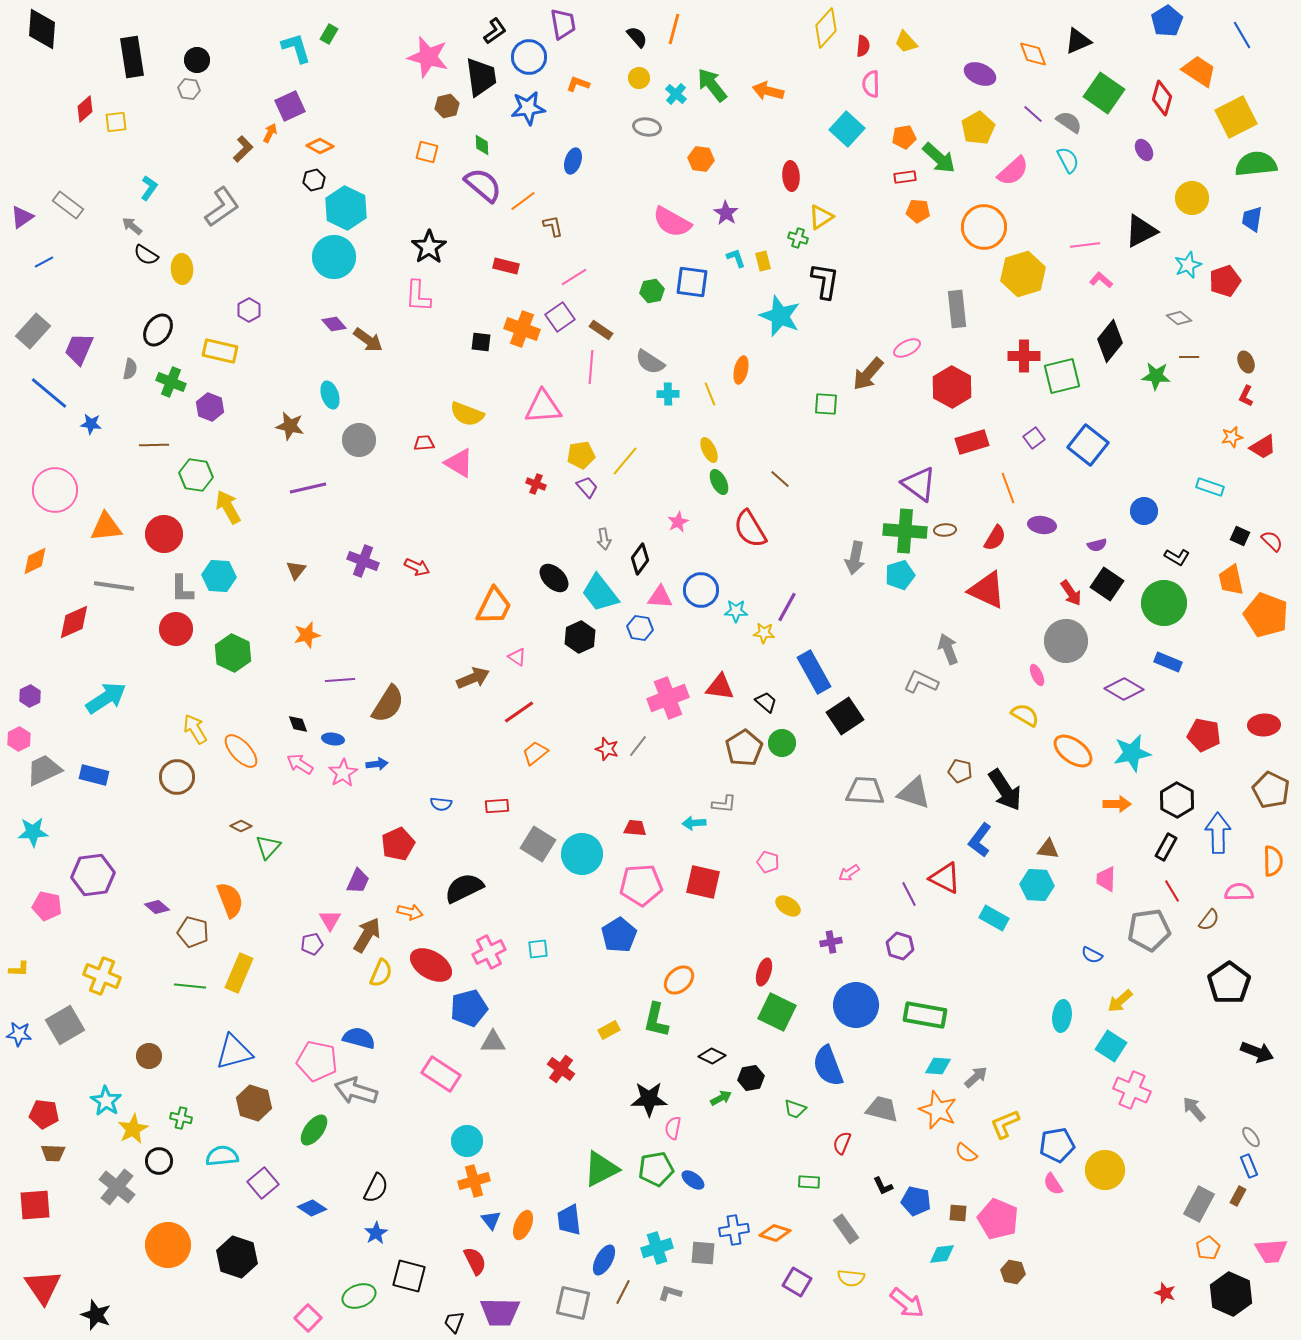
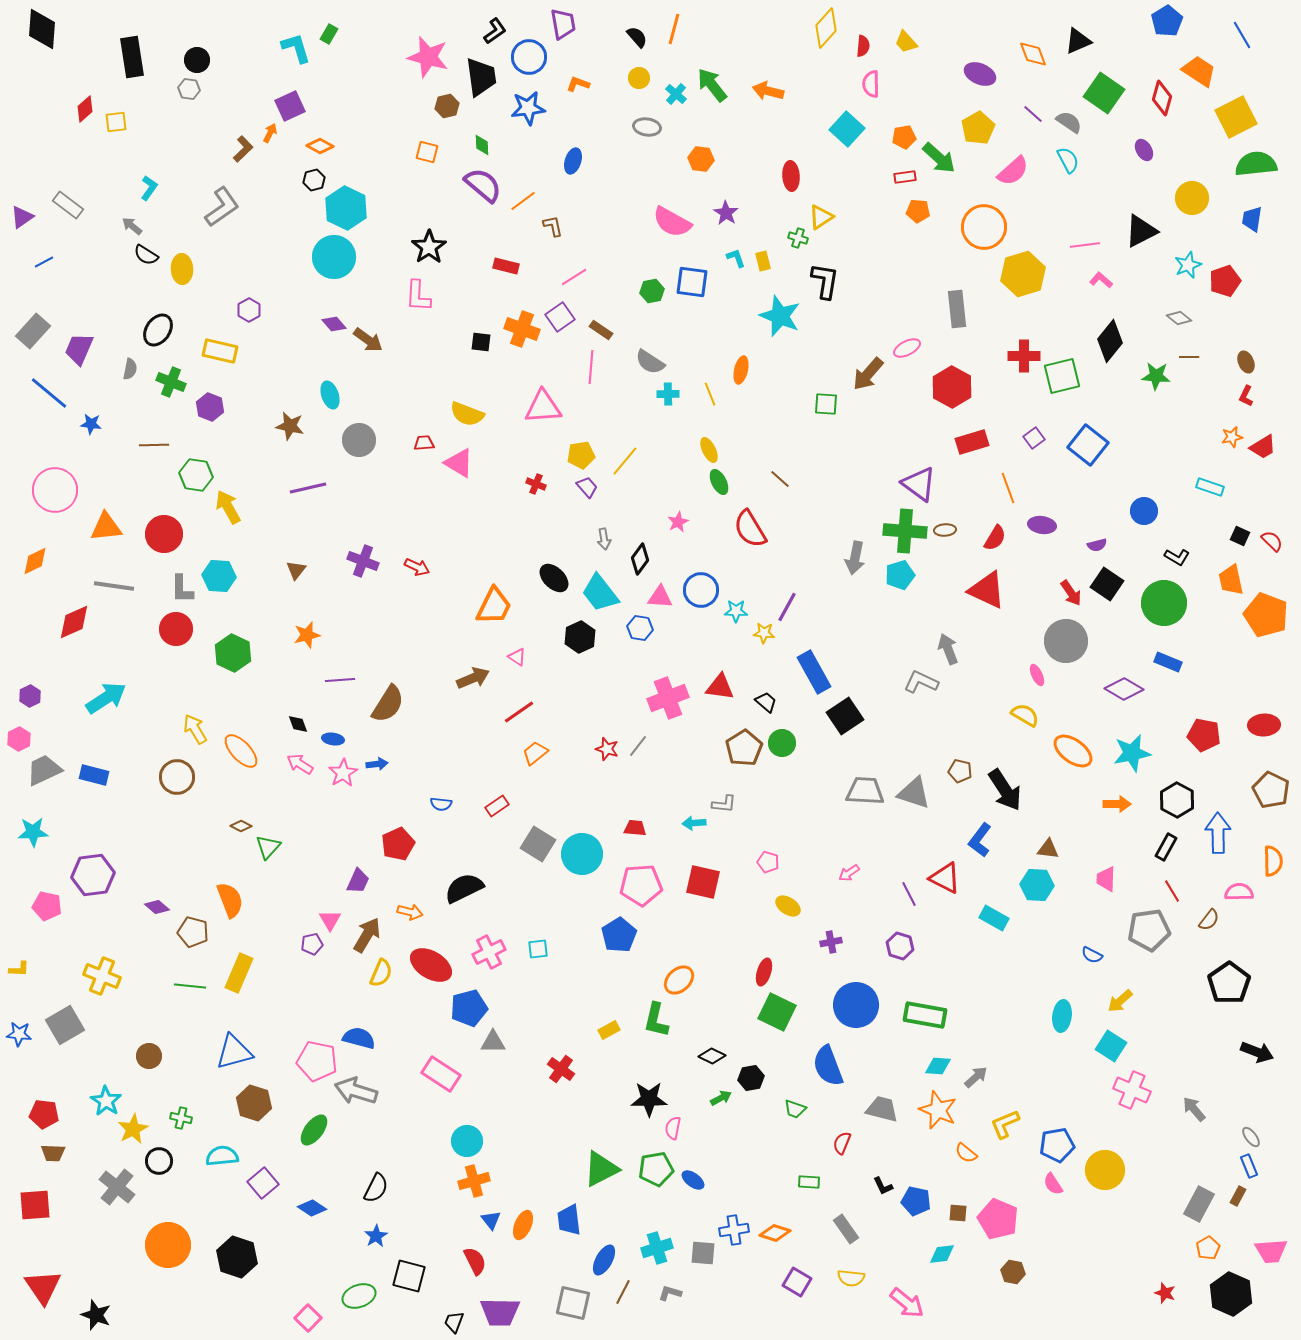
red rectangle at (497, 806): rotated 30 degrees counterclockwise
blue star at (376, 1233): moved 3 px down
